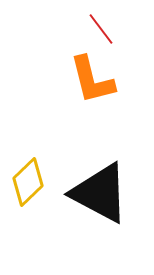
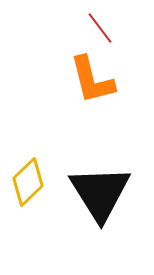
red line: moved 1 px left, 1 px up
black triangle: rotated 30 degrees clockwise
